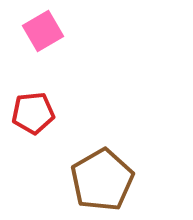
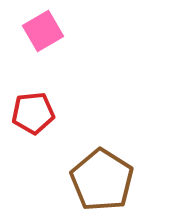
brown pentagon: rotated 10 degrees counterclockwise
